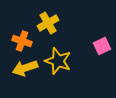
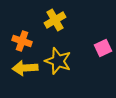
yellow cross: moved 7 px right, 3 px up
pink square: moved 1 px right, 2 px down
yellow arrow: rotated 15 degrees clockwise
